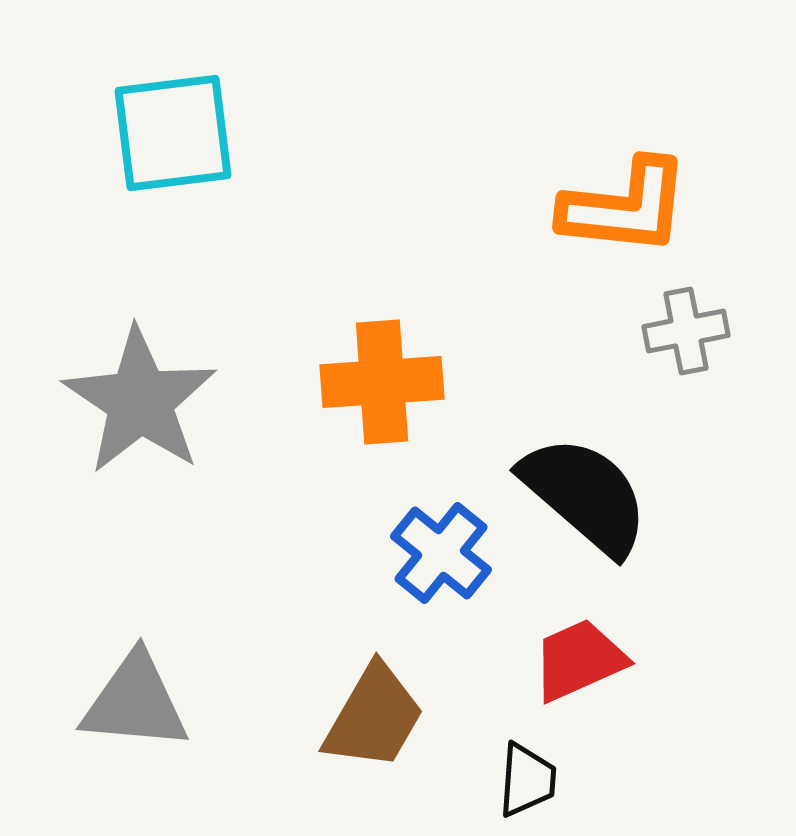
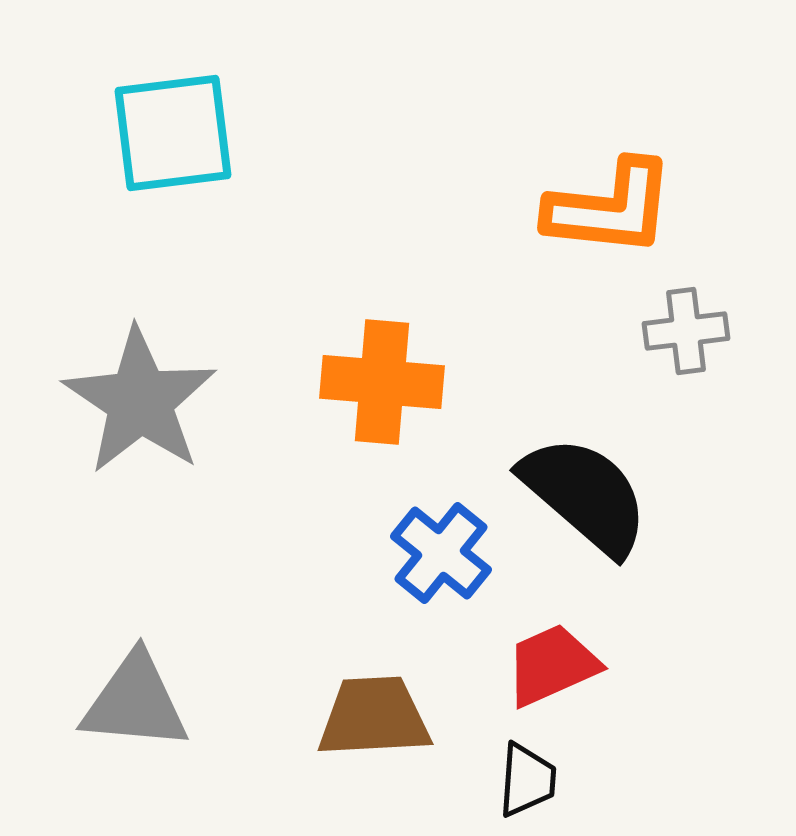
orange L-shape: moved 15 px left, 1 px down
gray cross: rotated 4 degrees clockwise
orange cross: rotated 9 degrees clockwise
red trapezoid: moved 27 px left, 5 px down
brown trapezoid: rotated 123 degrees counterclockwise
